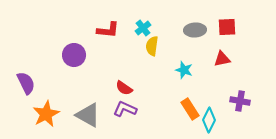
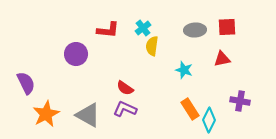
purple circle: moved 2 px right, 1 px up
red semicircle: moved 1 px right
